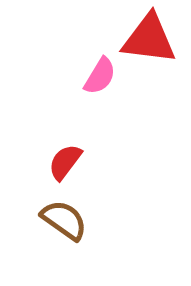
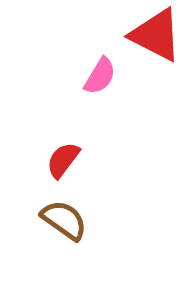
red triangle: moved 7 px right, 4 px up; rotated 20 degrees clockwise
red semicircle: moved 2 px left, 2 px up
